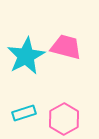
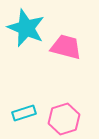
cyan star: moved 28 px up; rotated 21 degrees counterclockwise
pink hexagon: rotated 12 degrees clockwise
